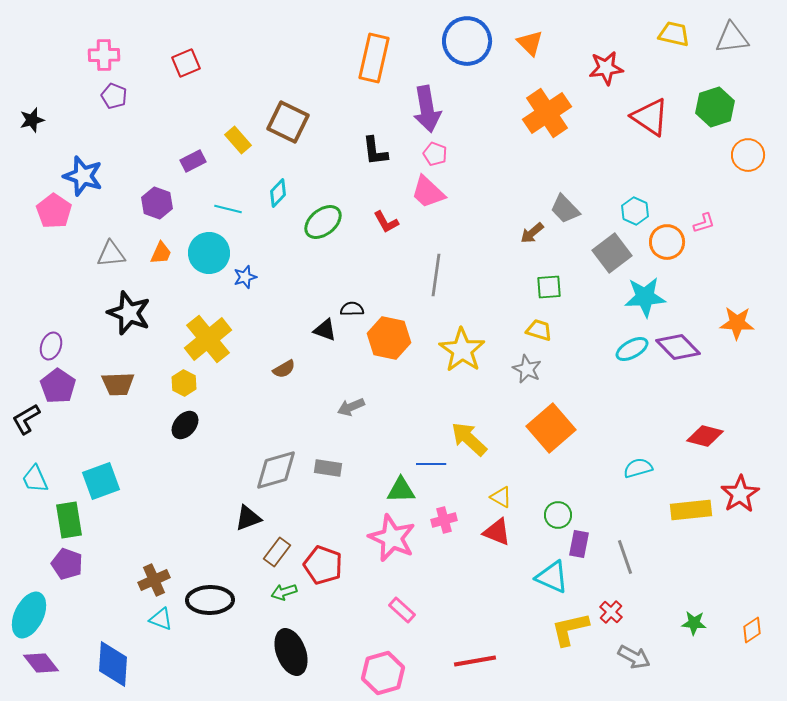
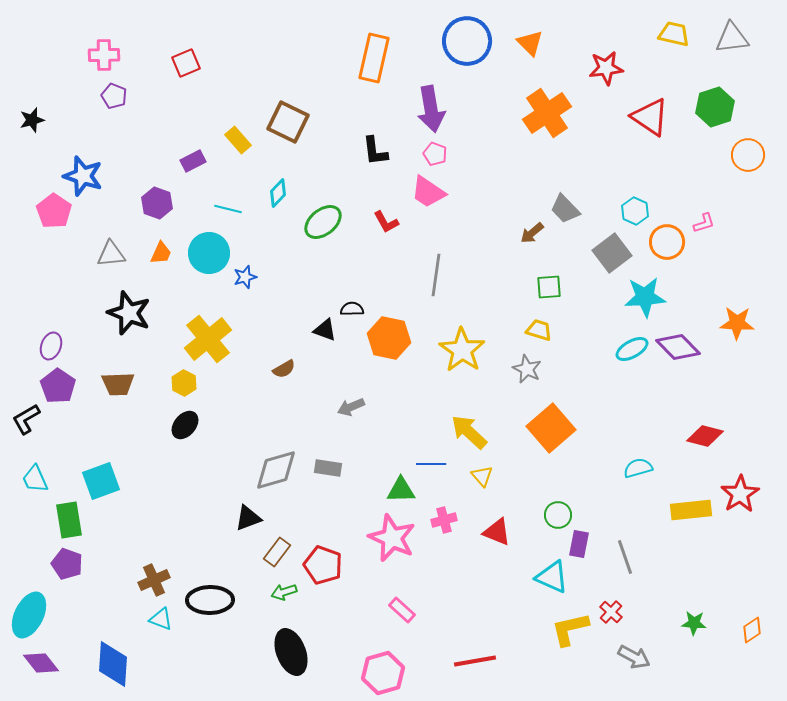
purple arrow at (427, 109): moved 4 px right
pink trapezoid at (428, 192): rotated 9 degrees counterclockwise
yellow arrow at (469, 439): moved 7 px up
yellow triangle at (501, 497): moved 19 px left, 21 px up; rotated 20 degrees clockwise
